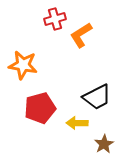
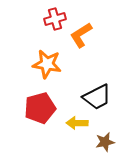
orange star: moved 24 px right, 1 px up
brown star: moved 1 px right, 2 px up; rotated 18 degrees clockwise
